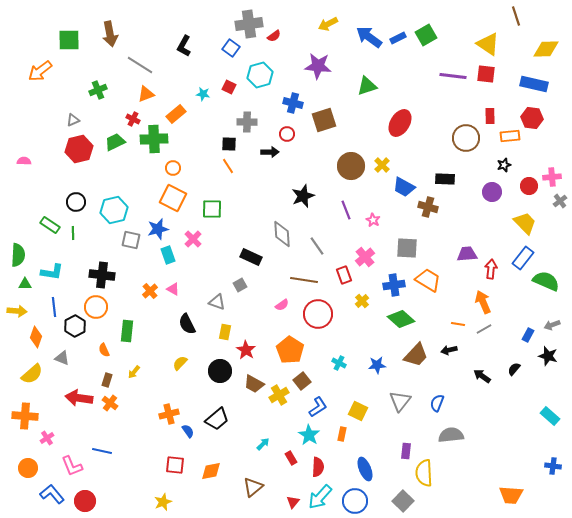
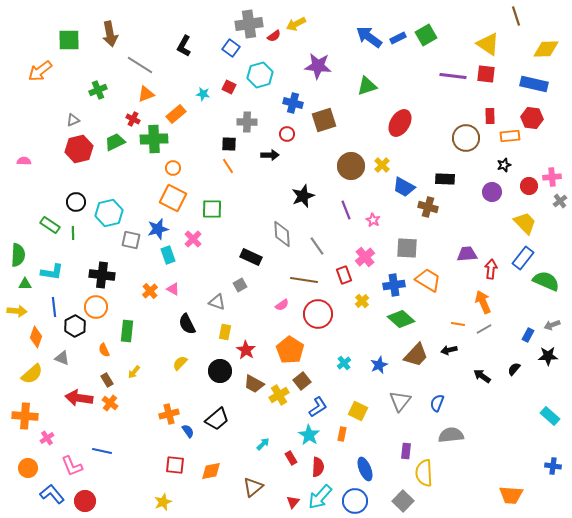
yellow arrow at (328, 24): moved 32 px left
black arrow at (270, 152): moved 3 px down
cyan hexagon at (114, 210): moved 5 px left, 3 px down
black star at (548, 356): rotated 18 degrees counterclockwise
cyan cross at (339, 363): moved 5 px right; rotated 24 degrees clockwise
blue star at (377, 365): moved 2 px right; rotated 18 degrees counterclockwise
brown rectangle at (107, 380): rotated 48 degrees counterclockwise
